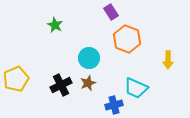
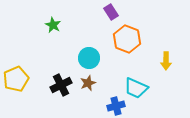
green star: moved 2 px left
yellow arrow: moved 2 px left, 1 px down
blue cross: moved 2 px right, 1 px down
